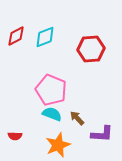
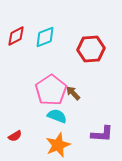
pink pentagon: rotated 16 degrees clockwise
cyan semicircle: moved 5 px right, 2 px down
brown arrow: moved 4 px left, 25 px up
red semicircle: rotated 32 degrees counterclockwise
